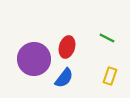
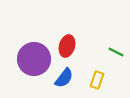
green line: moved 9 px right, 14 px down
red ellipse: moved 1 px up
yellow rectangle: moved 13 px left, 4 px down
